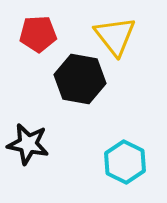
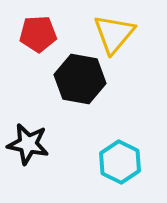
yellow triangle: moved 1 px left, 2 px up; rotated 18 degrees clockwise
cyan hexagon: moved 5 px left
